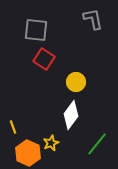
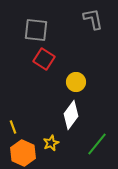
orange hexagon: moved 5 px left
